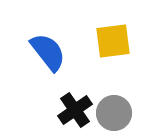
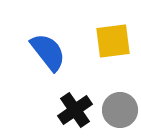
gray circle: moved 6 px right, 3 px up
